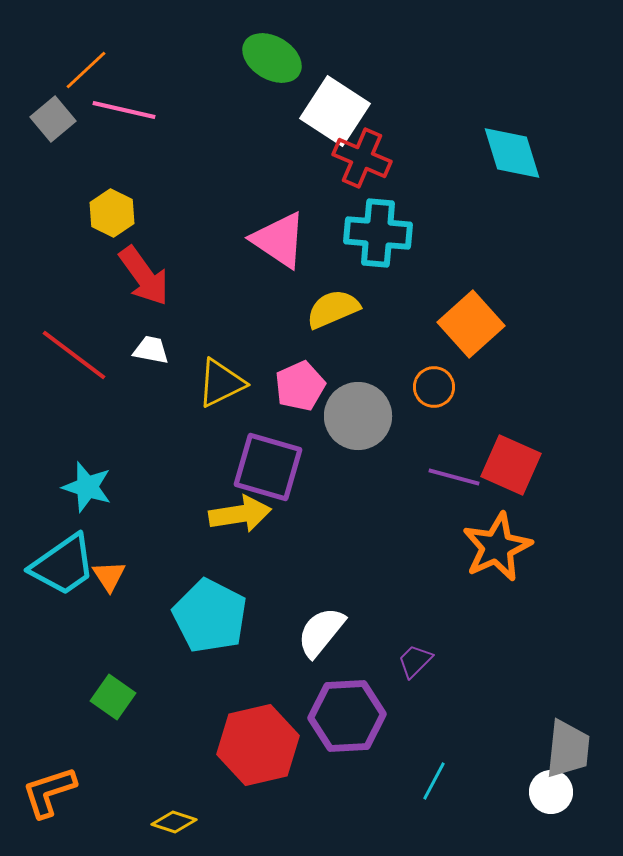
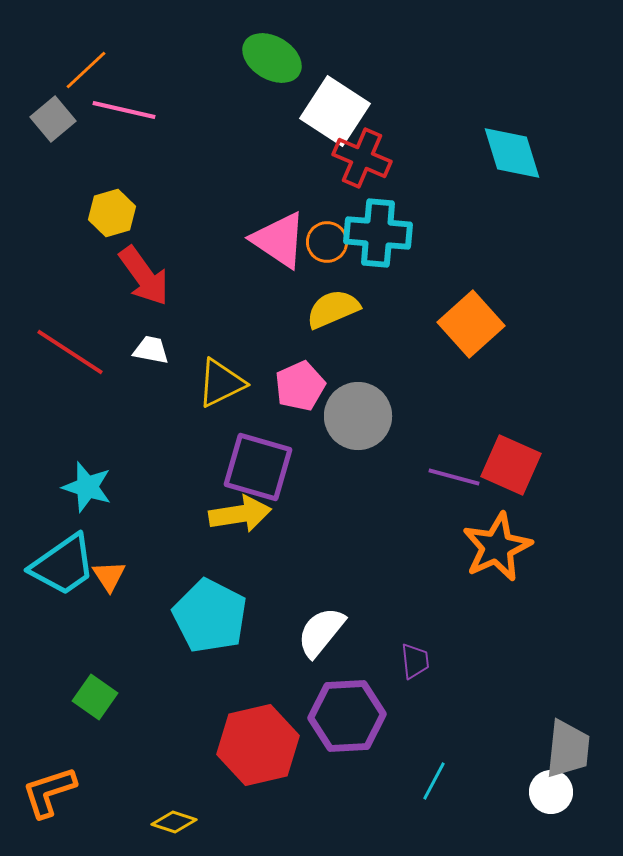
yellow hexagon: rotated 18 degrees clockwise
red line: moved 4 px left, 3 px up; rotated 4 degrees counterclockwise
orange circle: moved 107 px left, 145 px up
purple square: moved 10 px left
purple trapezoid: rotated 129 degrees clockwise
green square: moved 18 px left
